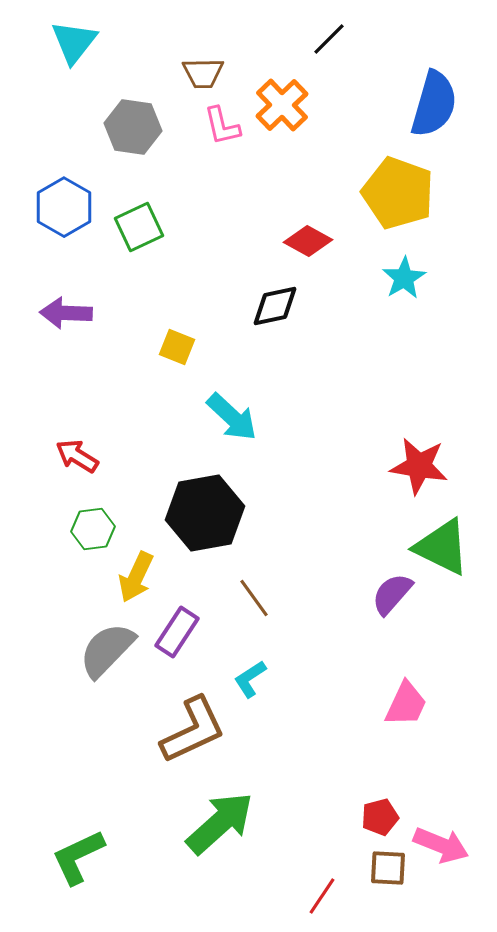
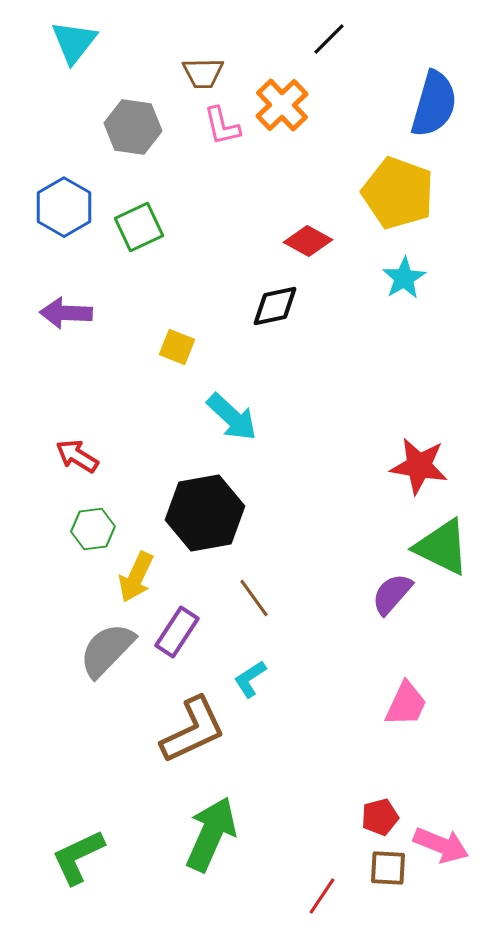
green arrow: moved 9 px left, 11 px down; rotated 24 degrees counterclockwise
